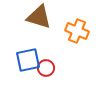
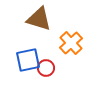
brown triangle: moved 2 px down
orange cross: moved 6 px left, 12 px down; rotated 25 degrees clockwise
